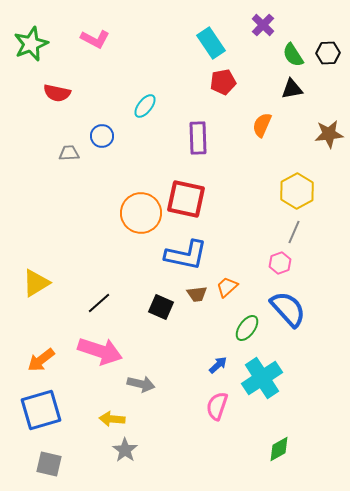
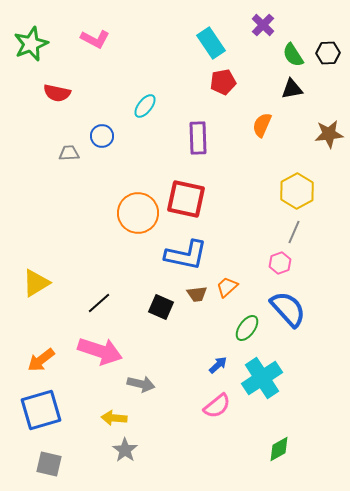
orange circle: moved 3 px left
pink semicircle: rotated 148 degrees counterclockwise
yellow arrow: moved 2 px right, 1 px up
